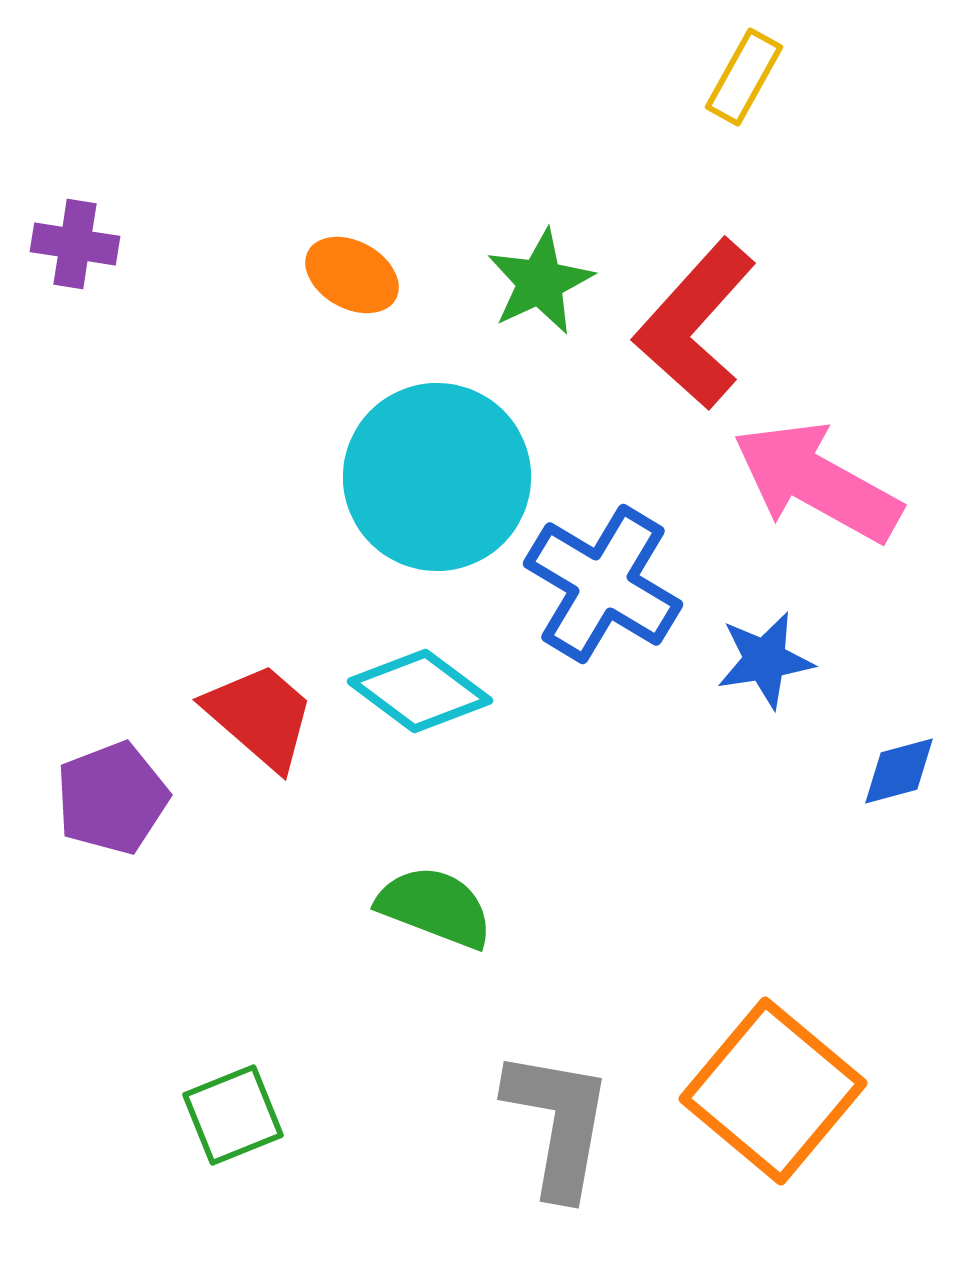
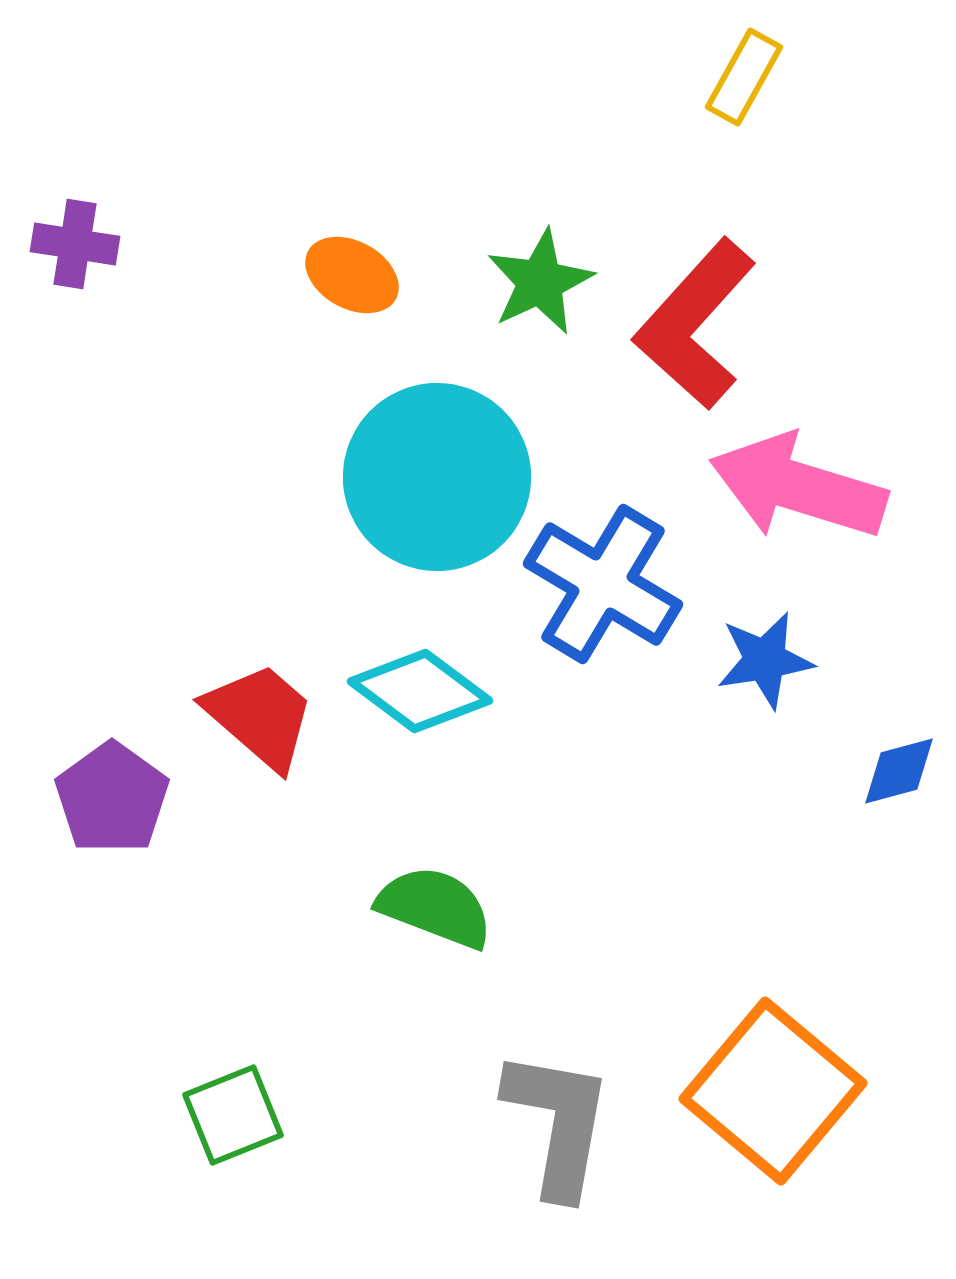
pink arrow: moved 19 px left, 5 px down; rotated 12 degrees counterclockwise
purple pentagon: rotated 15 degrees counterclockwise
